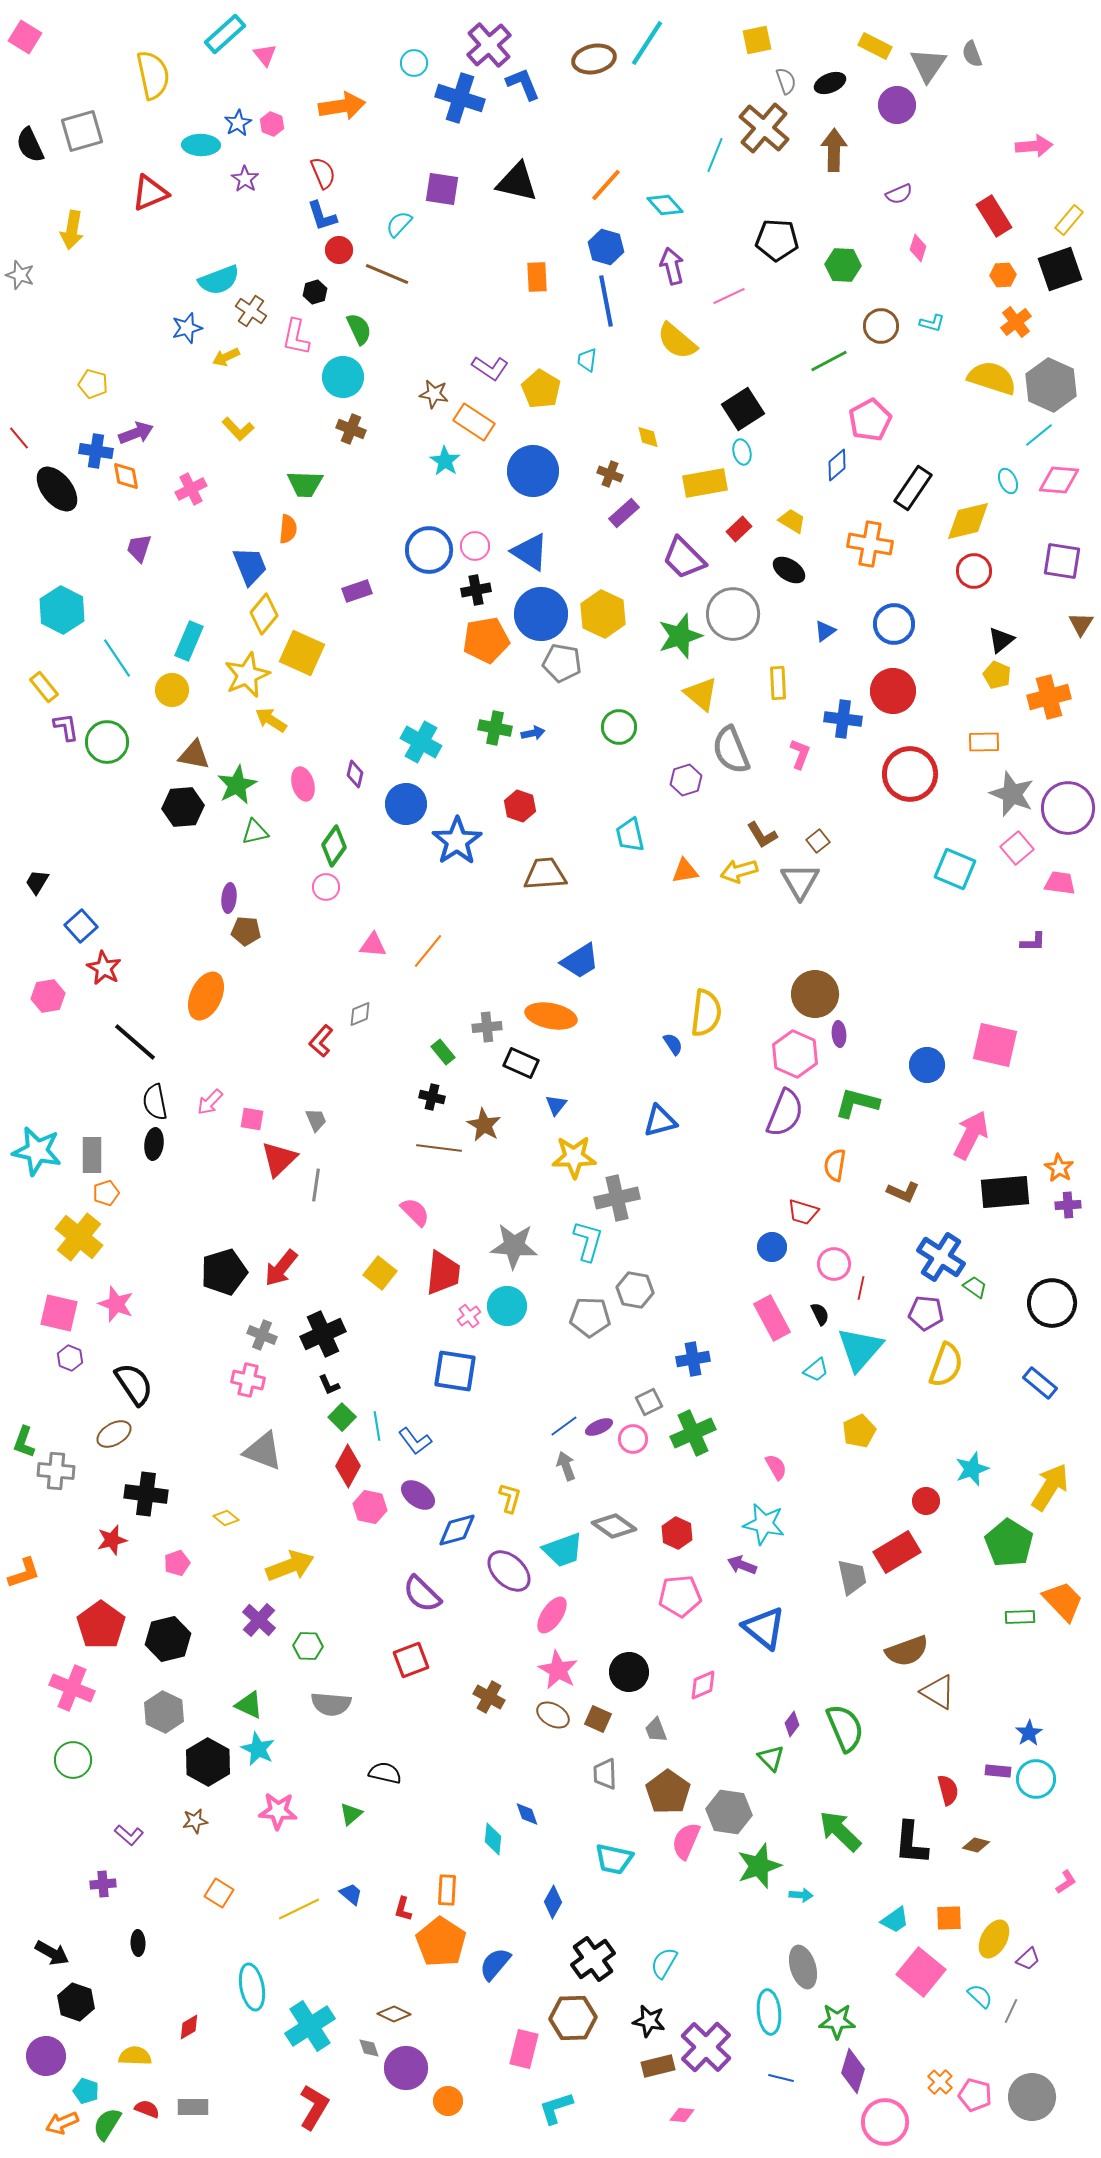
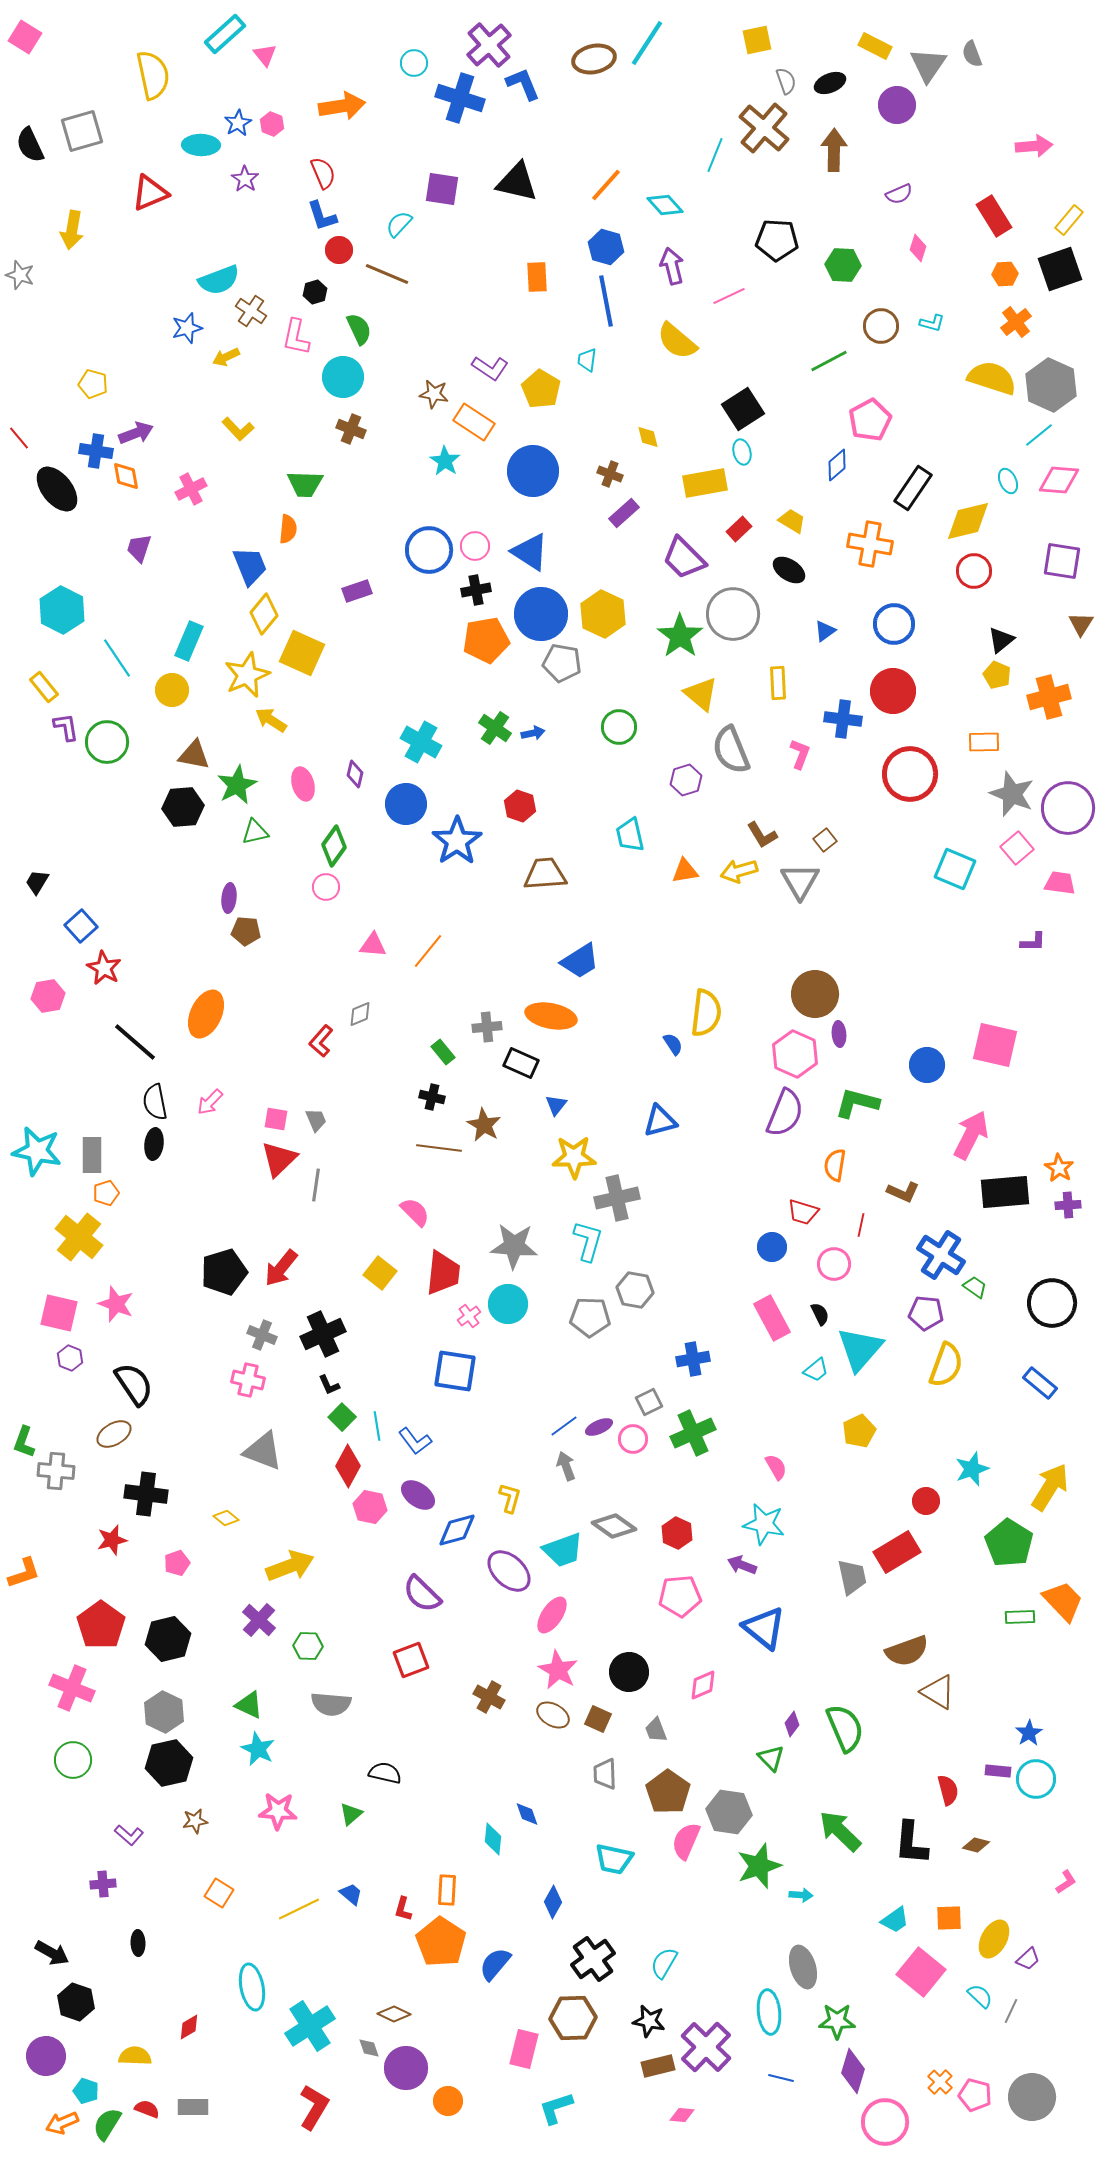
orange hexagon at (1003, 275): moved 2 px right, 1 px up
green star at (680, 636): rotated 18 degrees counterclockwise
green cross at (495, 728): rotated 24 degrees clockwise
brown square at (818, 841): moved 7 px right, 1 px up
orange ellipse at (206, 996): moved 18 px down
pink square at (252, 1119): moved 24 px right
blue cross at (941, 1257): moved 2 px up
red line at (861, 1288): moved 63 px up
cyan circle at (507, 1306): moved 1 px right, 2 px up
black hexagon at (208, 1762): moved 39 px left, 1 px down; rotated 18 degrees clockwise
